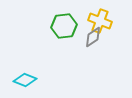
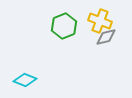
green hexagon: rotated 15 degrees counterclockwise
gray diamond: moved 13 px right; rotated 20 degrees clockwise
